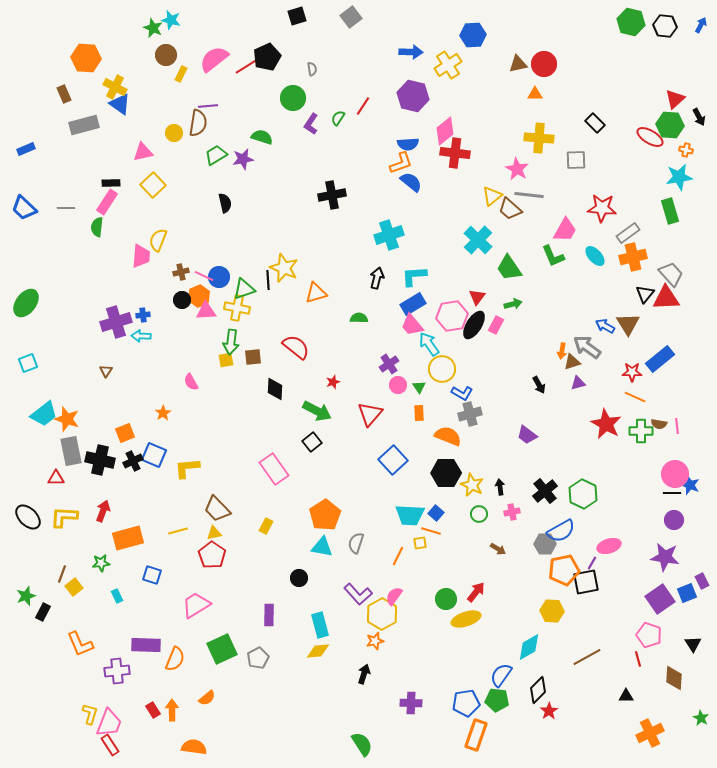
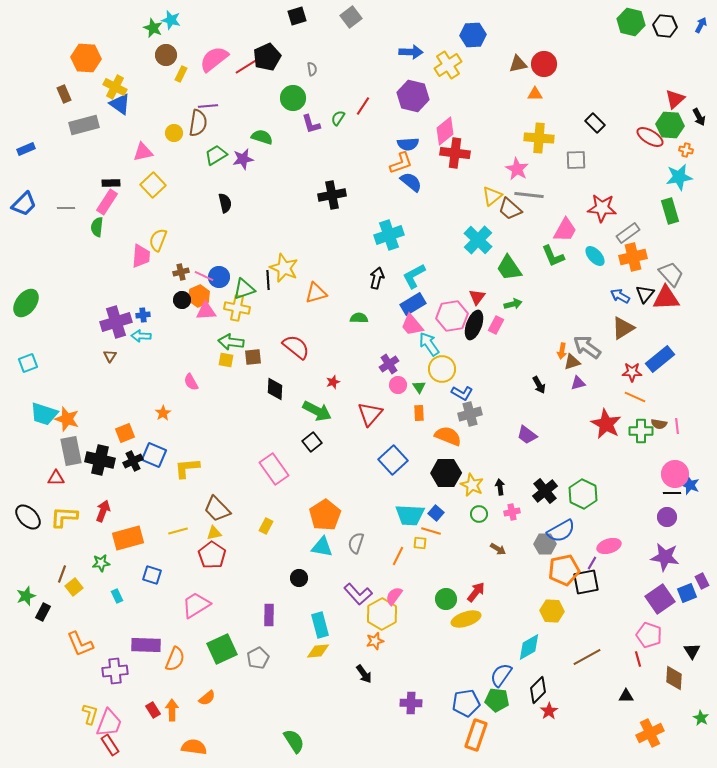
purple L-shape at (311, 124): rotated 50 degrees counterclockwise
blue trapezoid at (24, 208): moved 4 px up; rotated 88 degrees counterclockwise
cyan L-shape at (414, 276): rotated 24 degrees counterclockwise
brown triangle at (628, 324): moved 5 px left, 4 px down; rotated 30 degrees clockwise
black ellipse at (474, 325): rotated 12 degrees counterclockwise
blue arrow at (605, 326): moved 15 px right, 30 px up
green arrow at (231, 342): rotated 90 degrees clockwise
yellow square at (226, 360): rotated 21 degrees clockwise
brown triangle at (106, 371): moved 4 px right, 15 px up
cyan trapezoid at (44, 414): rotated 56 degrees clockwise
purple circle at (674, 520): moved 7 px left, 3 px up
yellow square at (420, 543): rotated 16 degrees clockwise
black triangle at (693, 644): moved 1 px left, 7 px down
purple cross at (117, 671): moved 2 px left
black arrow at (364, 674): rotated 126 degrees clockwise
green semicircle at (362, 744): moved 68 px left, 3 px up
